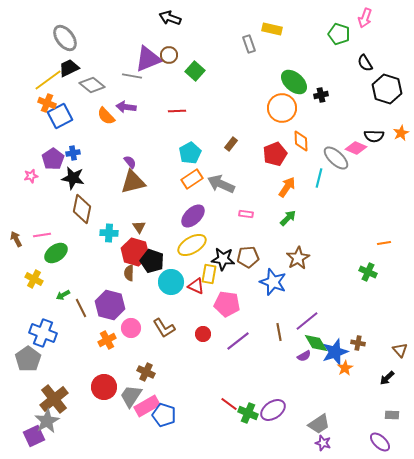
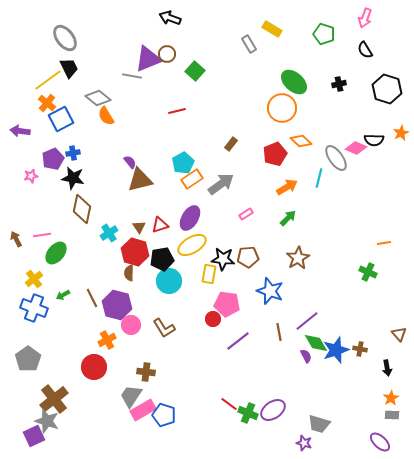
yellow rectangle at (272, 29): rotated 18 degrees clockwise
green pentagon at (339, 34): moved 15 px left
gray rectangle at (249, 44): rotated 12 degrees counterclockwise
brown circle at (169, 55): moved 2 px left, 1 px up
black semicircle at (365, 63): moved 13 px up
black trapezoid at (69, 68): rotated 90 degrees clockwise
gray diamond at (92, 85): moved 6 px right, 13 px down
black cross at (321, 95): moved 18 px right, 11 px up
orange cross at (47, 103): rotated 18 degrees clockwise
purple arrow at (126, 107): moved 106 px left, 24 px down
red line at (177, 111): rotated 12 degrees counterclockwise
blue square at (60, 116): moved 1 px right, 3 px down
orange semicircle at (106, 116): rotated 12 degrees clockwise
black semicircle at (374, 136): moved 4 px down
orange diamond at (301, 141): rotated 45 degrees counterclockwise
cyan pentagon at (190, 153): moved 7 px left, 10 px down
gray ellipse at (336, 158): rotated 12 degrees clockwise
purple pentagon at (53, 159): rotated 10 degrees clockwise
brown triangle at (133, 182): moved 7 px right, 2 px up
gray arrow at (221, 184): rotated 120 degrees clockwise
orange arrow at (287, 187): rotated 25 degrees clockwise
pink rectangle at (246, 214): rotated 40 degrees counterclockwise
purple ellipse at (193, 216): moved 3 px left, 2 px down; rotated 15 degrees counterclockwise
cyan cross at (109, 233): rotated 36 degrees counterclockwise
green ellipse at (56, 253): rotated 15 degrees counterclockwise
black pentagon at (152, 261): moved 10 px right, 2 px up; rotated 30 degrees counterclockwise
yellow cross at (34, 279): rotated 24 degrees clockwise
cyan circle at (171, 282): moved 2 px left, 1 px up
blue star at (273, 282): moved 3 px left, 9 px down
red triangle at (196, 286): moved 36 px left, 61 px up; rotated 42 degrees counterclockwise
purple hexagon at (110, 305): moved 7 px right
brown line at (81, 308): moved 11 px right, 10 px up
pink circle at (131, 328): moved 3 px up
blue cross at (43, 333): moved 9 px left, 25 px up
red circle at (203, 334): moved 10 px right, 15 px up
brown cross at (358, 343): moved 2 px right, 6 px down
brown triangle at (400, 350): moved 1 px left, 16 px up
blue star at (335, 352): moved 1 px right, 2 px up
purple semicircle at (304, 356): moved 2 px right; rotated 88 degrees counterclockwise
orange star at (345, 368): moved 46 px right, 30 px down
brown cross at (146, 372): rotated 18 degrees counterclockwise
black arrow at (387, 378): moved 10 px up; rotated 56 degrees counterclockwise
red circle at (104, 387): moved 10 px left, 20 px up
pink rectangle at (147, 406): moved 4 px left, 4 px down
gray star at (47, 421): rotated 25 degrees counterclockwise
gray trapezoid at (319, 424): rotated 50 degrees clockwise
purple star at (323, 443): moved 19 px left
